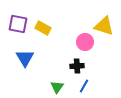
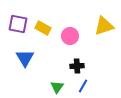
yellow triangle: rotated 35 degrees counterclockwise
pink circle: moved 15 px left, 6 px up
blue line: moved 1 px left
